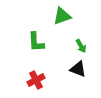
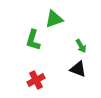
green triangle: moved 8 px left, 3 px down
green L-shape: moved 3 px left, 2 px up; rotated 20 degrees clockwise
